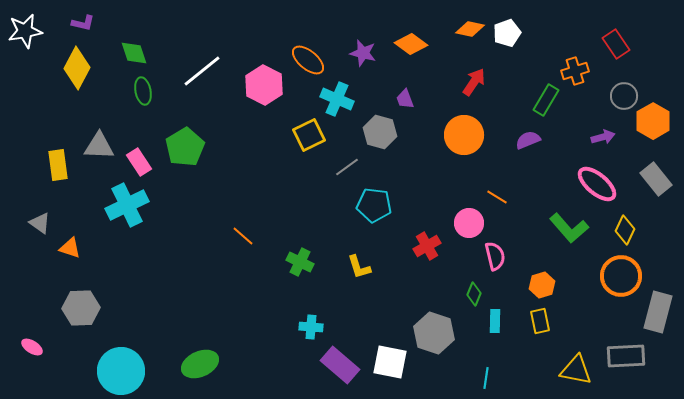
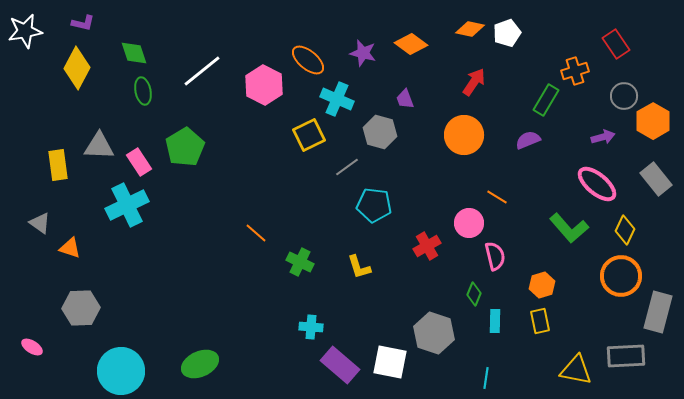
orange line at (243, 236): moved 13 px right, 3 px up
